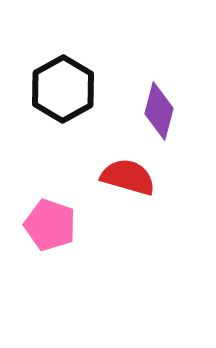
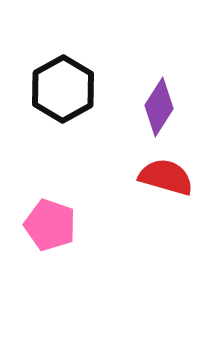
purple diamond: moved 4 px up; rotated 18 degrees clockwise
red semicircle: moved 38 px right
